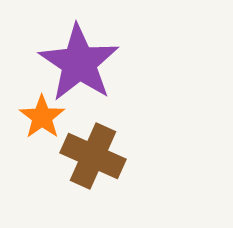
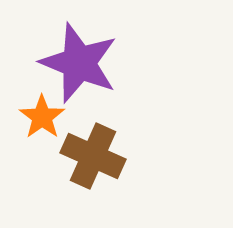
purple star: rotated 12 degrees counterclockwise
